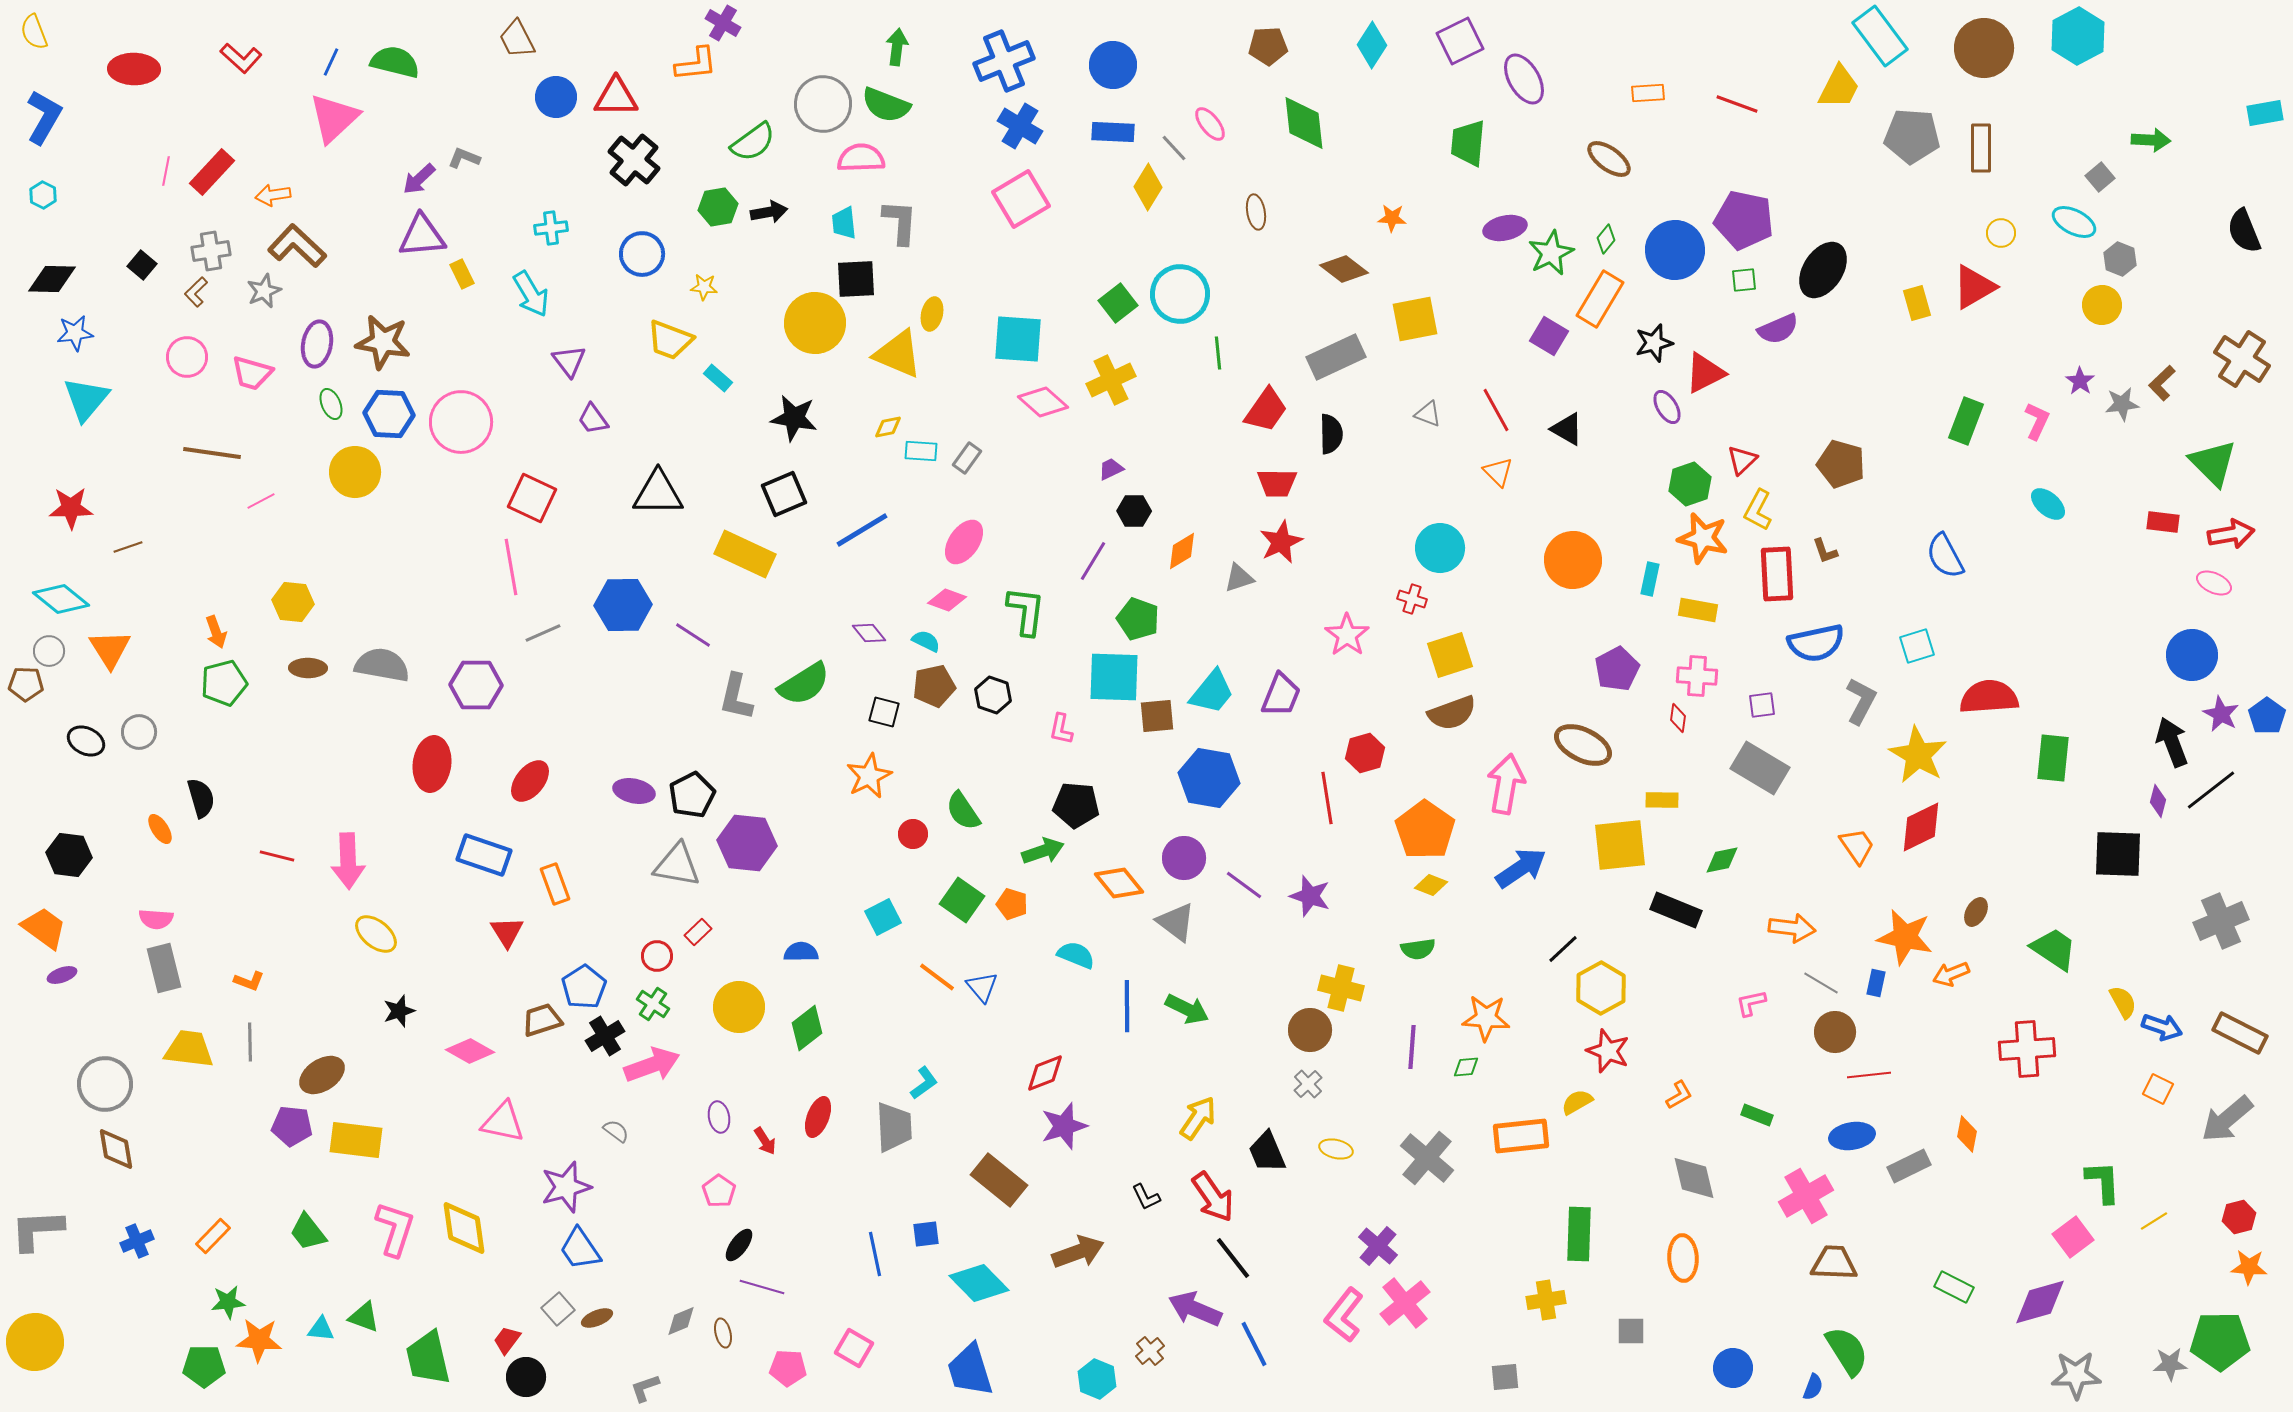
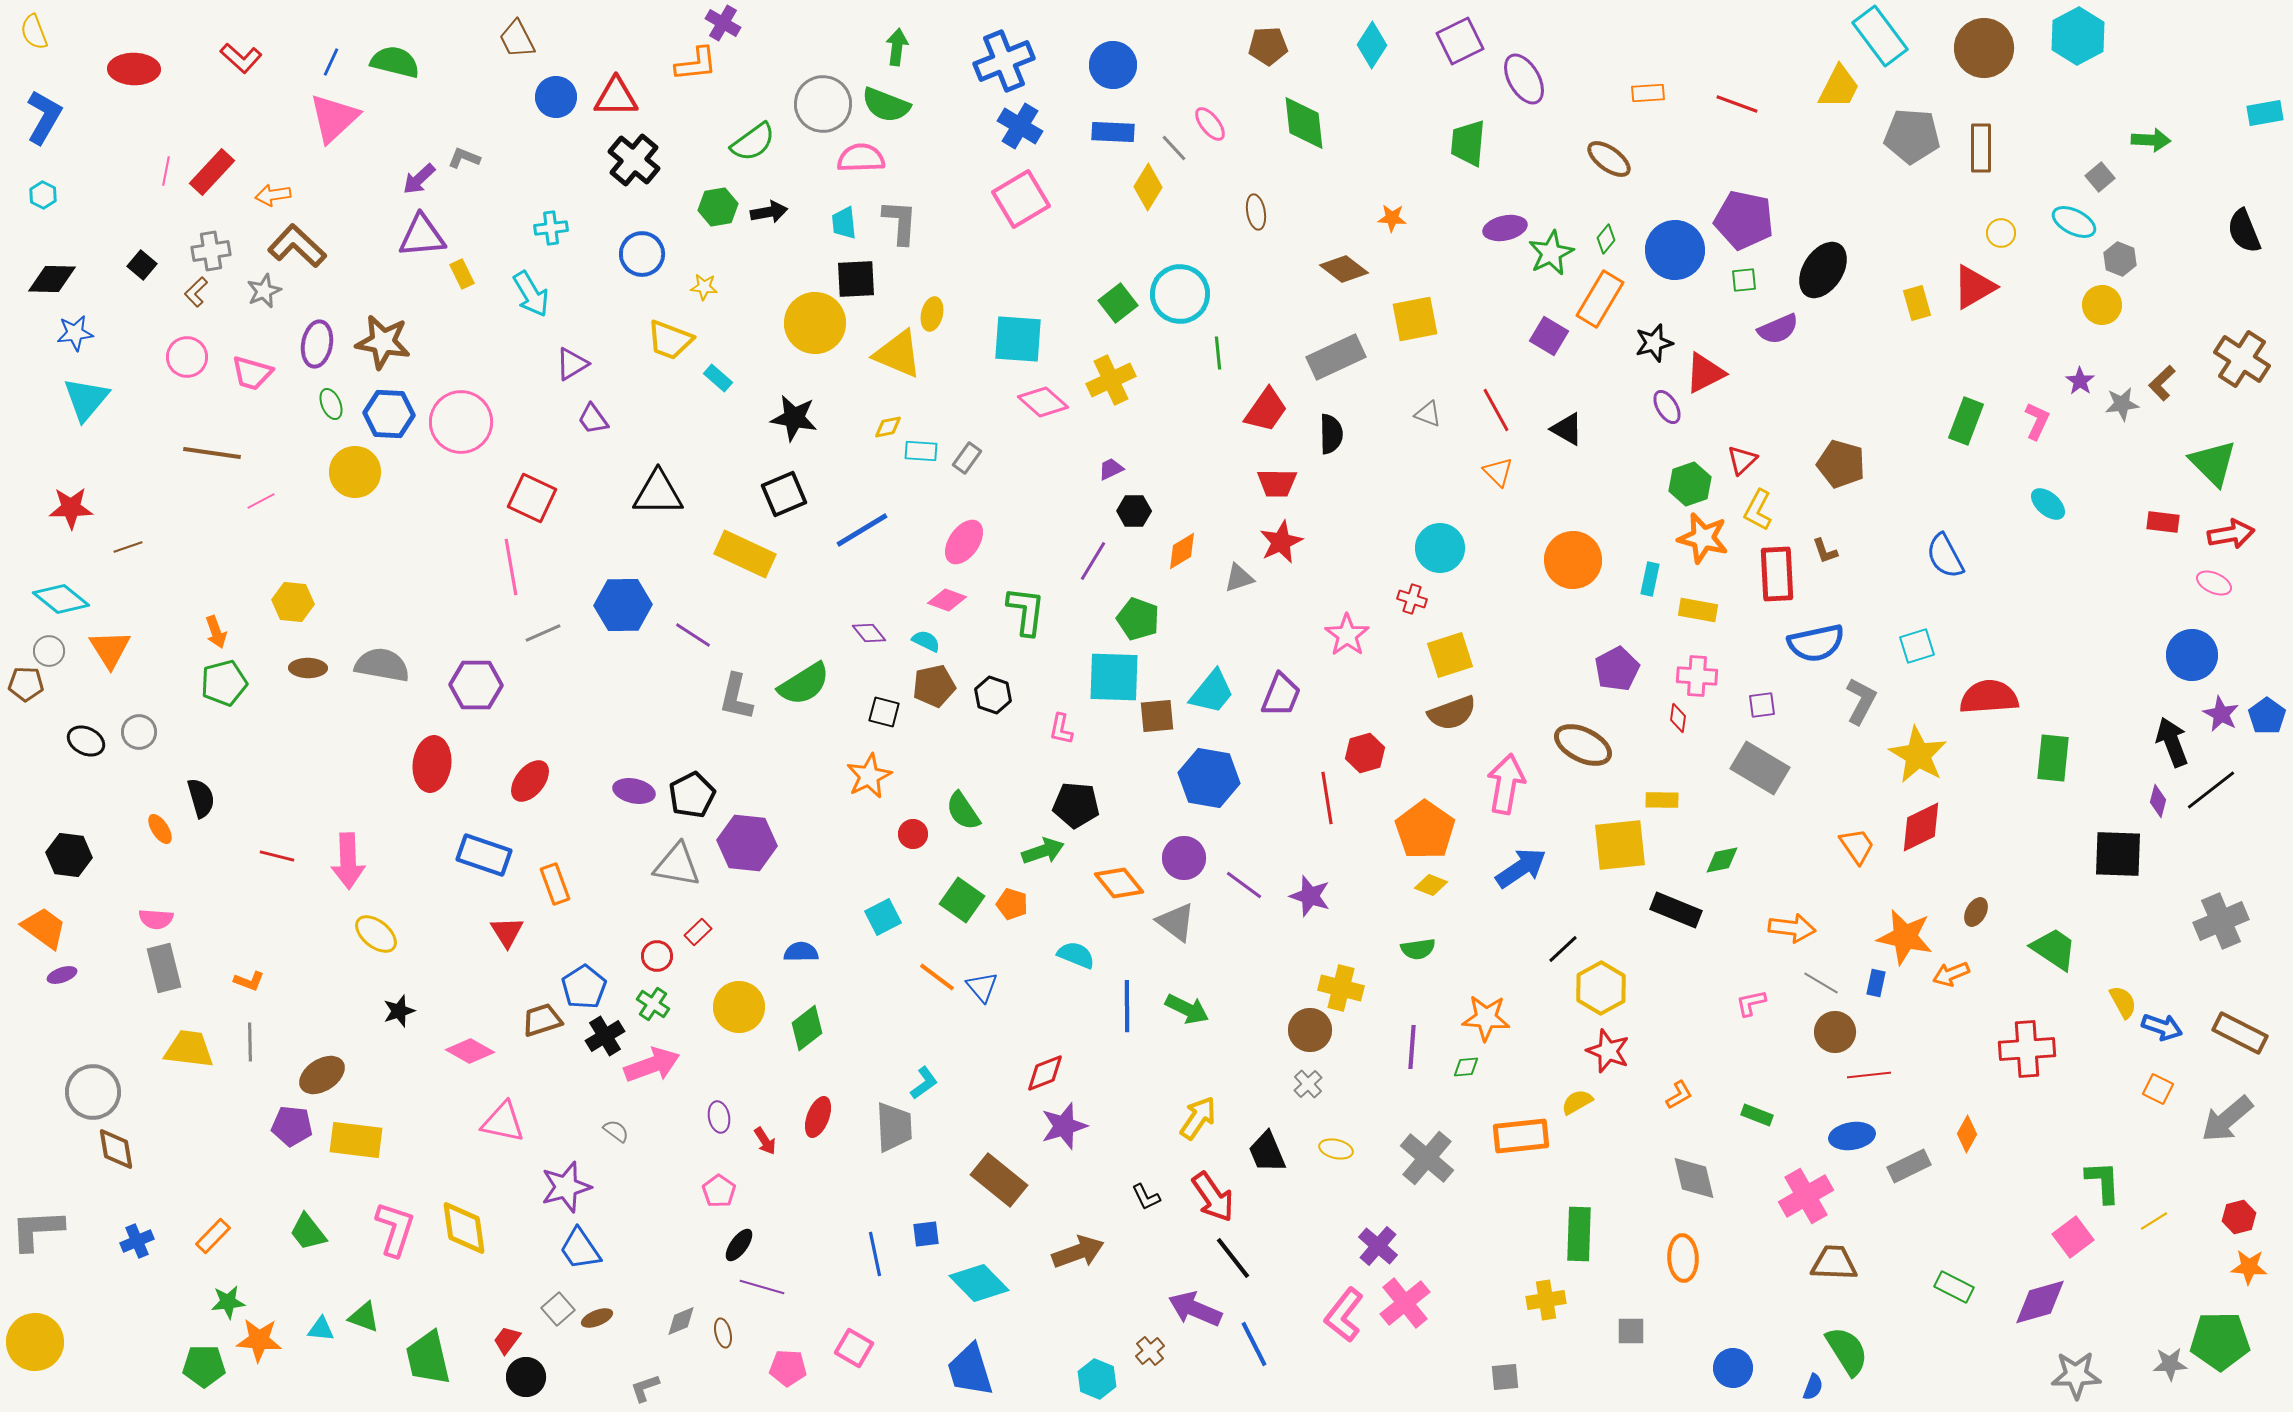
purple triangle at (569, 361): moved 3 px right, 3 px down; rotated 36 degrees clockwise
gray circle at (105, 1084): moved 12 px left, 8 px down
orange diamond at (1967, 1134): rotated 18 degrees clockwise
